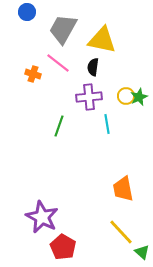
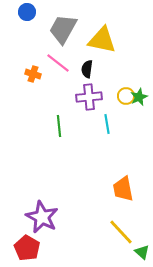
black semicircle: moved 6 px left, 2 px down
green line: rotated 25 degrees counterclockwise
red pentagon: moved 36 px left, 1 px down
